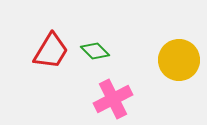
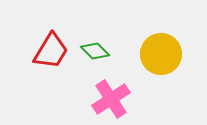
yellow circle: moved 18 px left, 6 px up
pink cross: moved 2 px left; rotated 6 degrees counterclockwise
